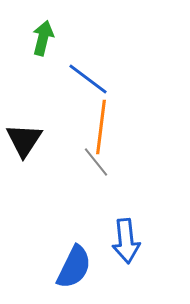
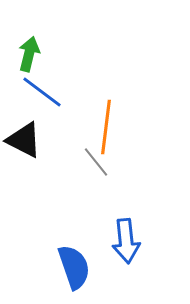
green arrow: moved 14 px left, 16 px down
blue line: moved 46 px left, 13 px down
orange line: moved 5 px right
black triangle: rotated 36 degrees counterclockwise
blue semicircle: rotated 45 degrees counterclockwise
